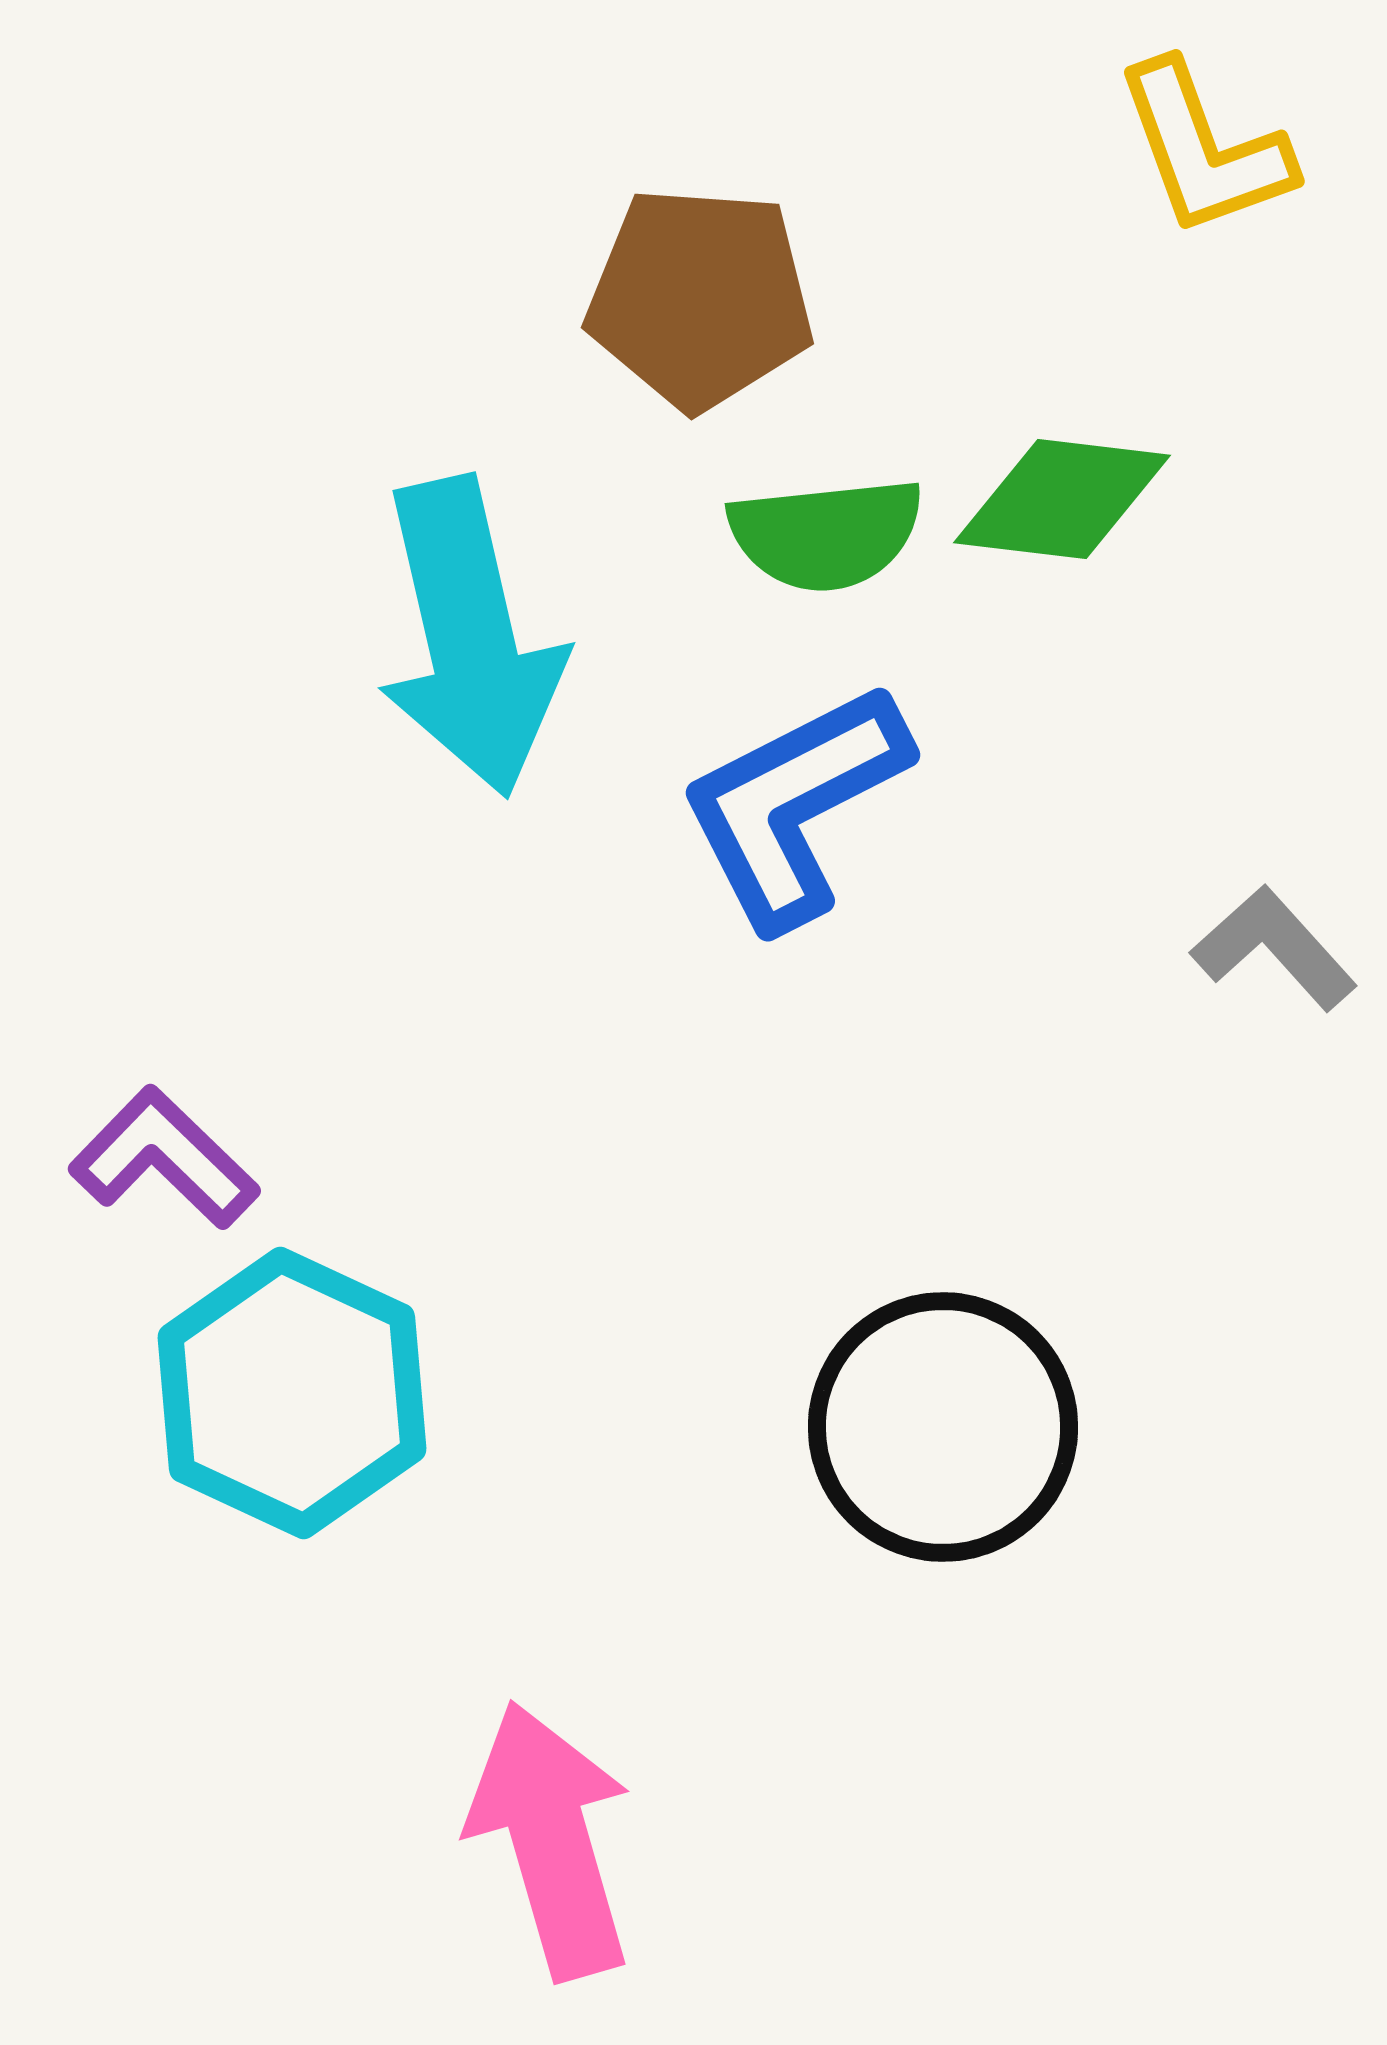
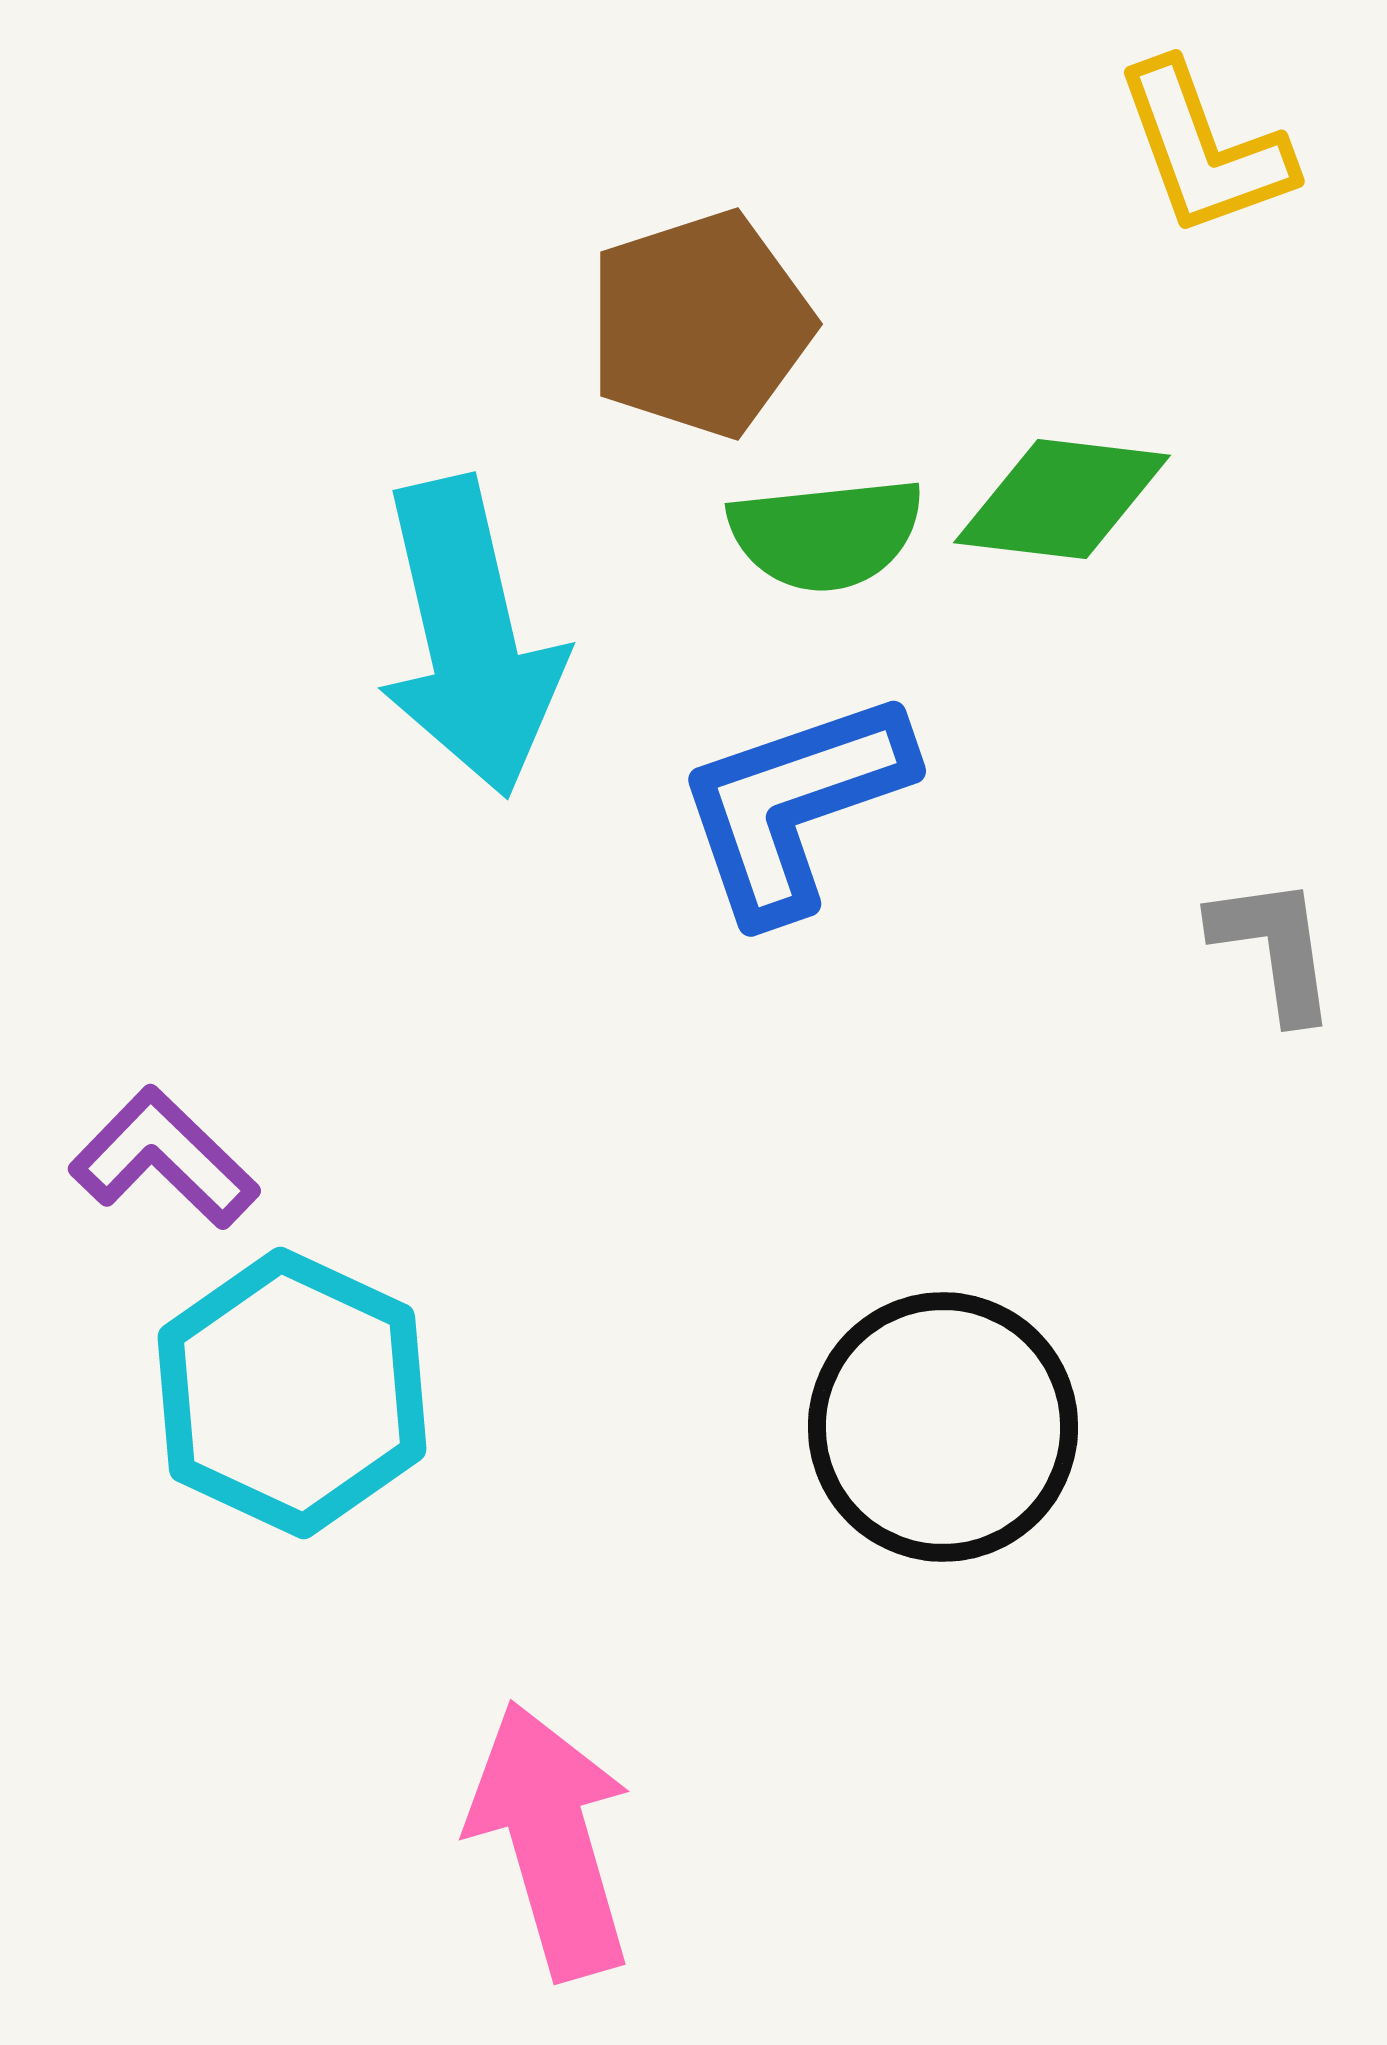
brown pentagon: moved 26 px down; rotated 22 degrees counterclockwise
blue L-shape: rotated 8 degrees clockwise
gray L-shape: rotated 34 degrees clockwise
